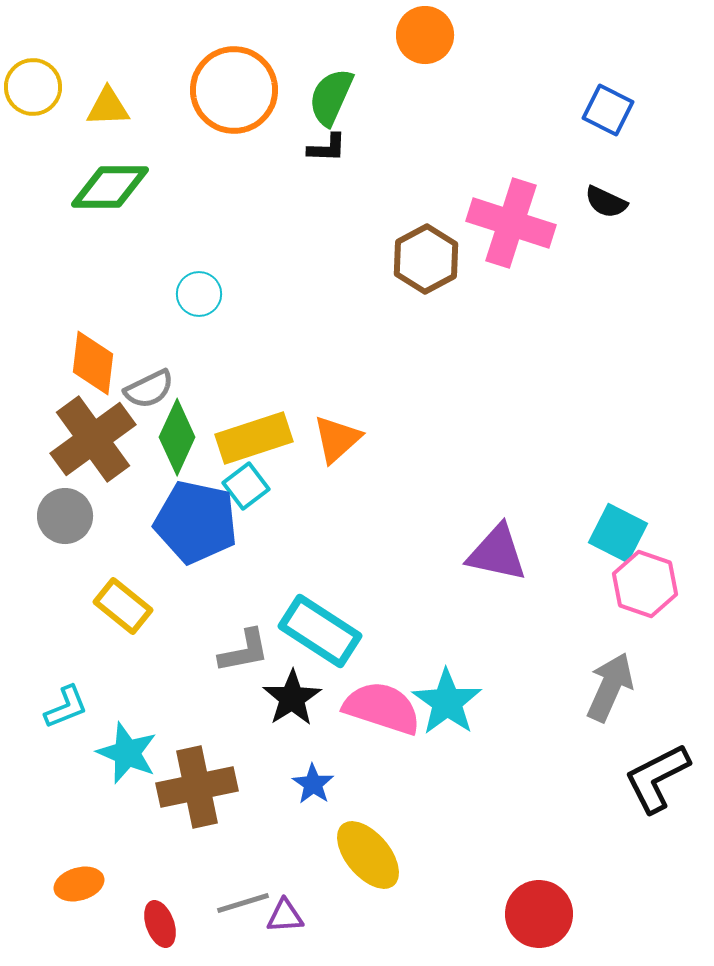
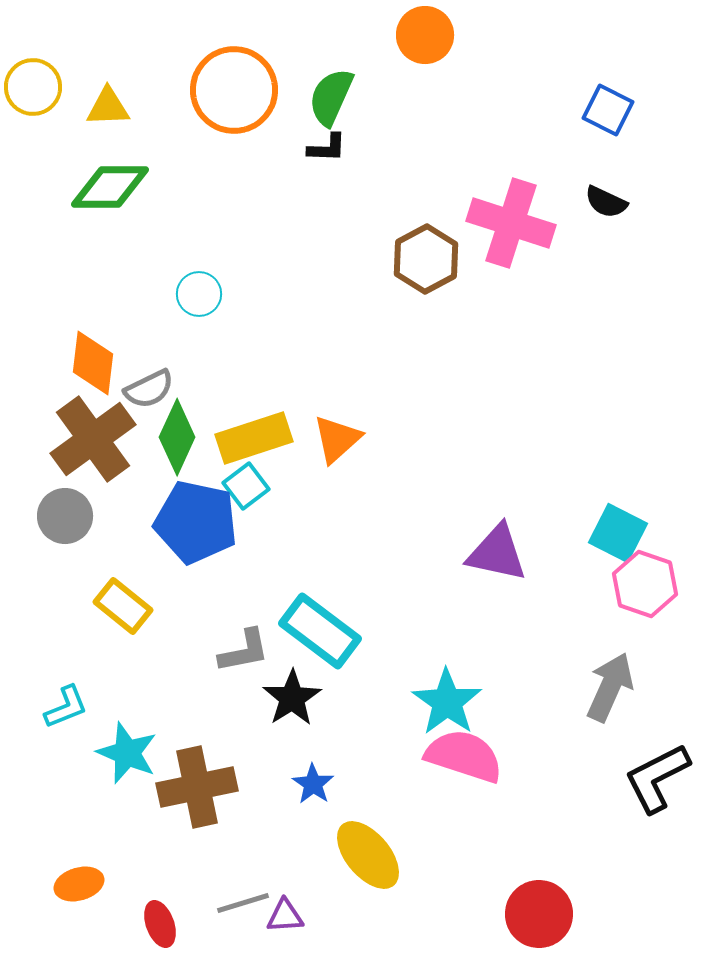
cyan rectangle at (320, 631): rotated 4 degrees clockwise
pink semicircle at (382, 708): moved 82 px right, 48 px down
